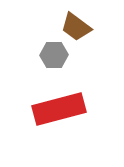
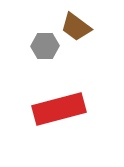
gray hexagon: moved 9 px left, 9 px up
